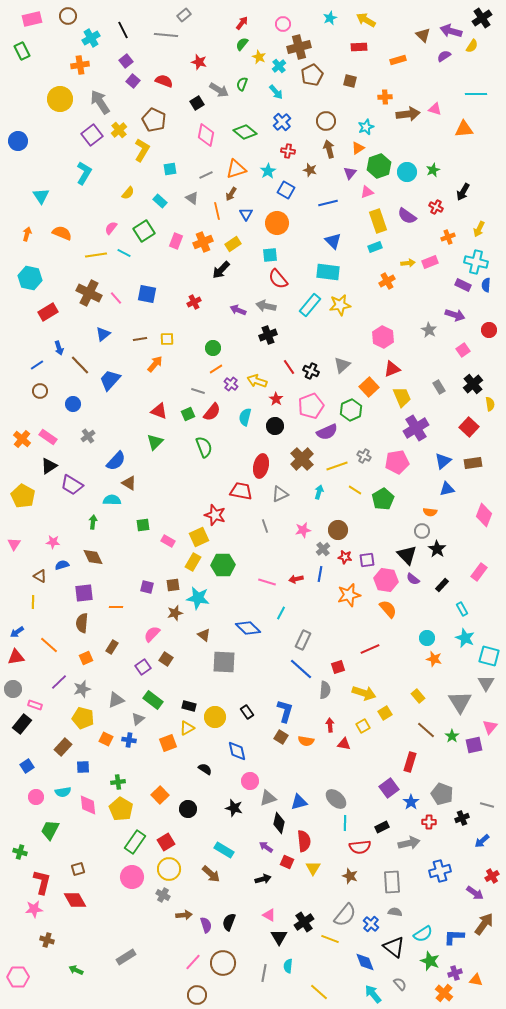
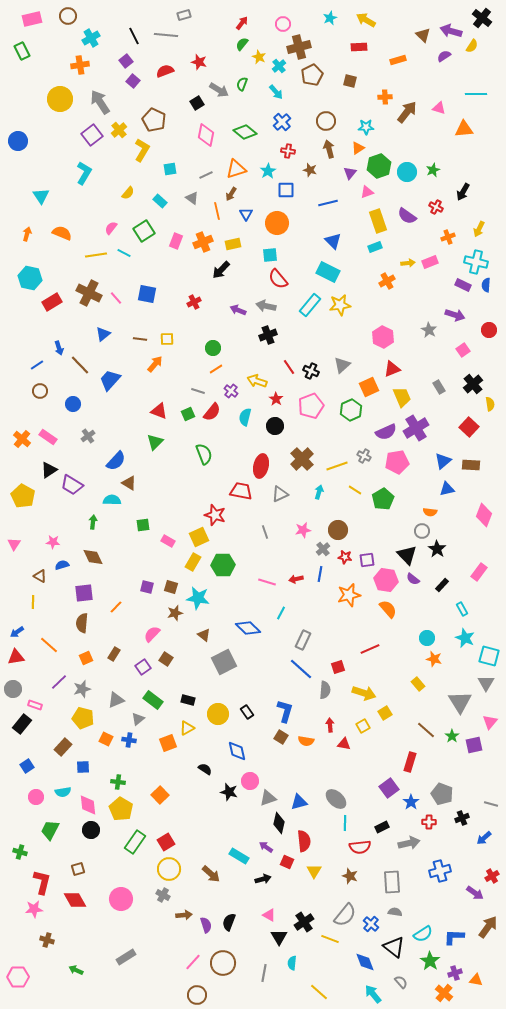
gray rectangle at (184, 15): rotated 24 degrees clockwise
black cross at (482, 18): rotated 18 degrees counterclockwise
black line at (123, 30): moved 11 px right, 6 px down
red semicircle at (164, 81): moved 1 px right, 10 px up; rotated 42 degrees counterclockwise
pink triangle at (435, 109): moved 4 px right, 1 px up
brown arrow at (408, 114): moved 1 px left, 2 px up; rotated 45 degrees counterclockwise
cyan star at (366, 127): rotated 21 degrees clockwise
blue square at (286, 190): rotated 30 degrees counterclockwise
yellow rectangle at (233, 244): rotated 21 degrees clockwise
cyan rectangle at (328, 272): rotated 20 degrees clockwise
red rectangle at (48, 312): moved 4 px right, 10 px up
brown line at (140, 339): rotated 16 degrees clockwise
purple cross at (231, 384): moved 7 px down
orange square at (369, 387): rotated 18 degrees clockwise
purple semicircle at (327, 432): moved 59 px right
green semicircle at (204, 447): moved 7 px down
brown rectangle at (473, 463): moved 2 px left, 2 px down; rotated 12 degrees clockwise
black triangle at (49, 466): moved 4 px down
gray line at (265, 526): moved 6 px down
brown square at (173, 585): moved 2 px left, 2 px down; rotated 24 degrees clockwise
orange line at (116, 607): rotated 48 degrees counterclockwise
brown rectangle at (112, 647): moved 2 px right, 7 px down
gray square at (224, 662): rotated 30 degrees counterclockwise
yellow rectangle at (418, 696): moved 12 px up
black rectangle at (189, 706): moved 1 px left, 6 px up
yellow circle at (215, 717): moved 3 px right, 3 px up
pink triangle at (490, 727): moved 5 px up
green cross at (118, 782): rotated 16 degrees clockwise
gray line at (487, 805): moved 4 px right, 1 px up
black star at (234, 808): moved 5 px left, 16 px up
black circle at (188, 809): moved 97 px left, 21 px down
blue arrow at (482, 841): moved 2 px right, 3 px up
cyan rectangle at (224, 850): moved 15 px right, 6 px down
yellow triangle at (313, 868): moved 1 px right, 3 px down
pink circle at (132, 877): moved 11 px left, 22 px down
brown arrow at (484, 924): moved 4 px right, 3 px down
green star at (430, 961): rotated 12 degrees clockwise
cyan semicircle at (288, 966): moved 4 px right, 3 px up
gray semicircle at (400, 984): moved 1 px right, 2 px up
